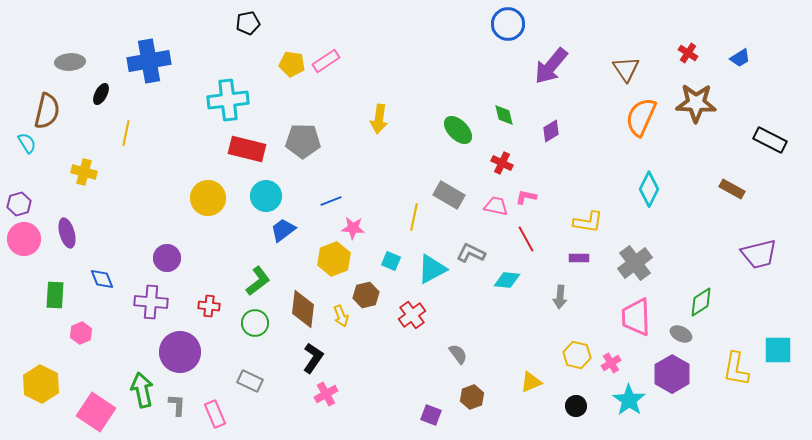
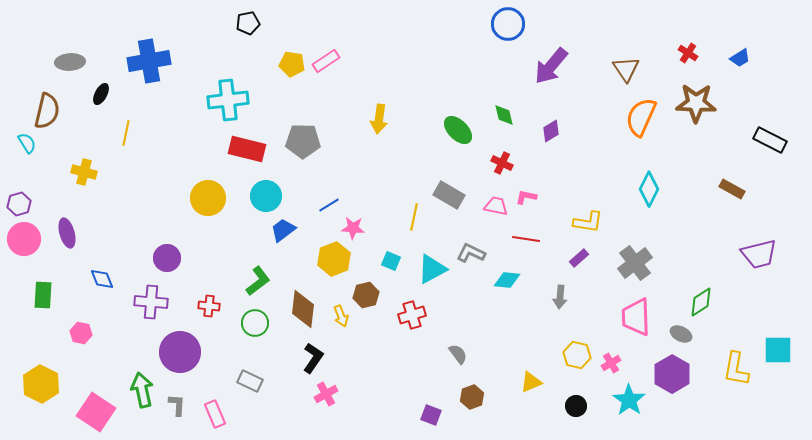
blue line at (331, 201): moved 2 px left, 4 px down; rotated 10 degrees counterclockwise
red line at (526, 239): rotated 52 degrees counterclockwise
purple rectangle at (579, 258): rotated 42 degrees counterclockwise
green rectangle at (55, 295): moved 12 px left
red cross at (412, 315): rotated 20 degrees clockwise
pink hexagon at (81, 333): rotated 25 degrees counterclockwise
